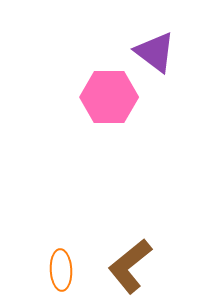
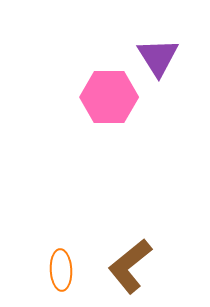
purple triangle: moved 3 px right, 5 px down; rotated 21 degrees clockwise
